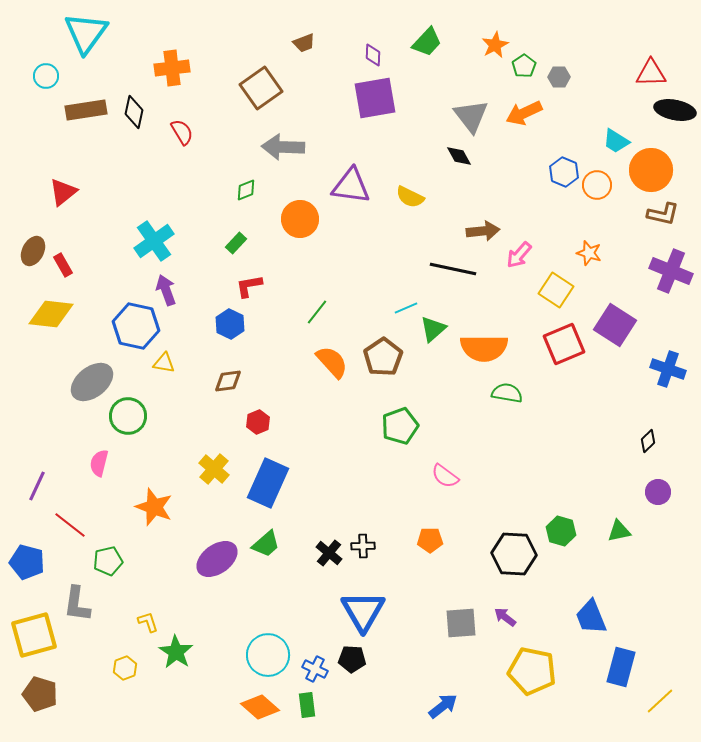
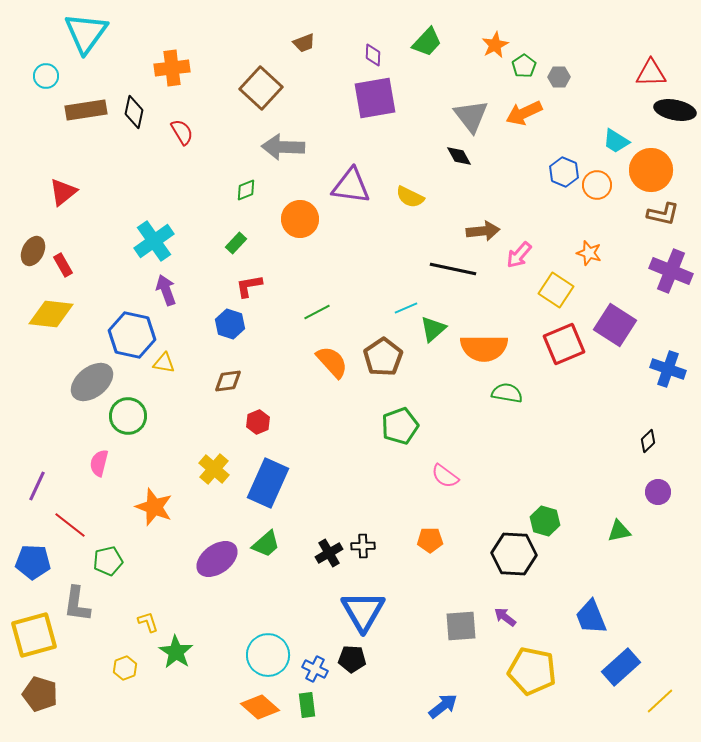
brown square at (261, 88): rotated 12 degrees counterclockwise
green line at (317, 312): rotated 24 degrees clockwise
blue hexagon at (230, 324): rotated 8 degrees counterclockwise
blue hexagon at (136, 326): moved 4 px left, 9 px down
green hexagon at (561, 531): moved 16 px left, 10 px up
black cross at (329, 553): rotated 20 degrees clockwise
blue pentagon at (27, 562): moved 6 px right; rotated 12 degrees counterclockwise
gray square at (461, 623): moved 3 px down
blue rectangle at (621, 667): rotated 33 degrees clockwise
